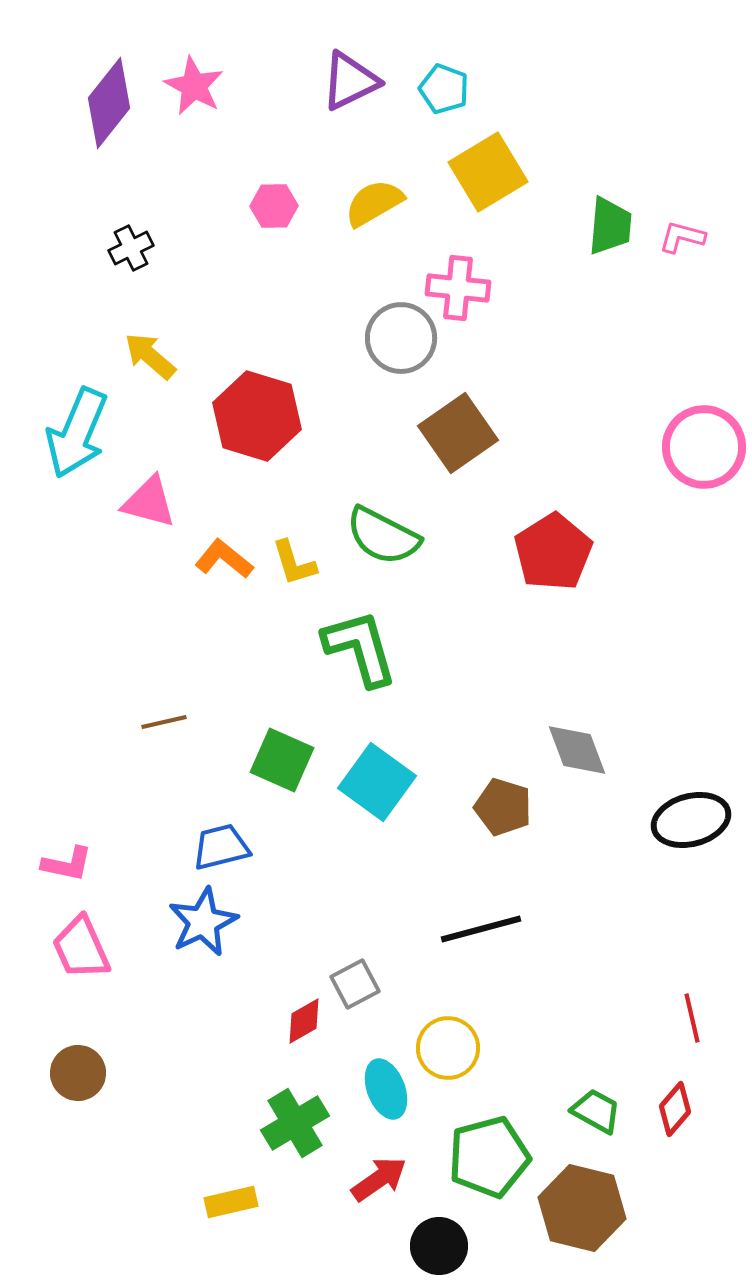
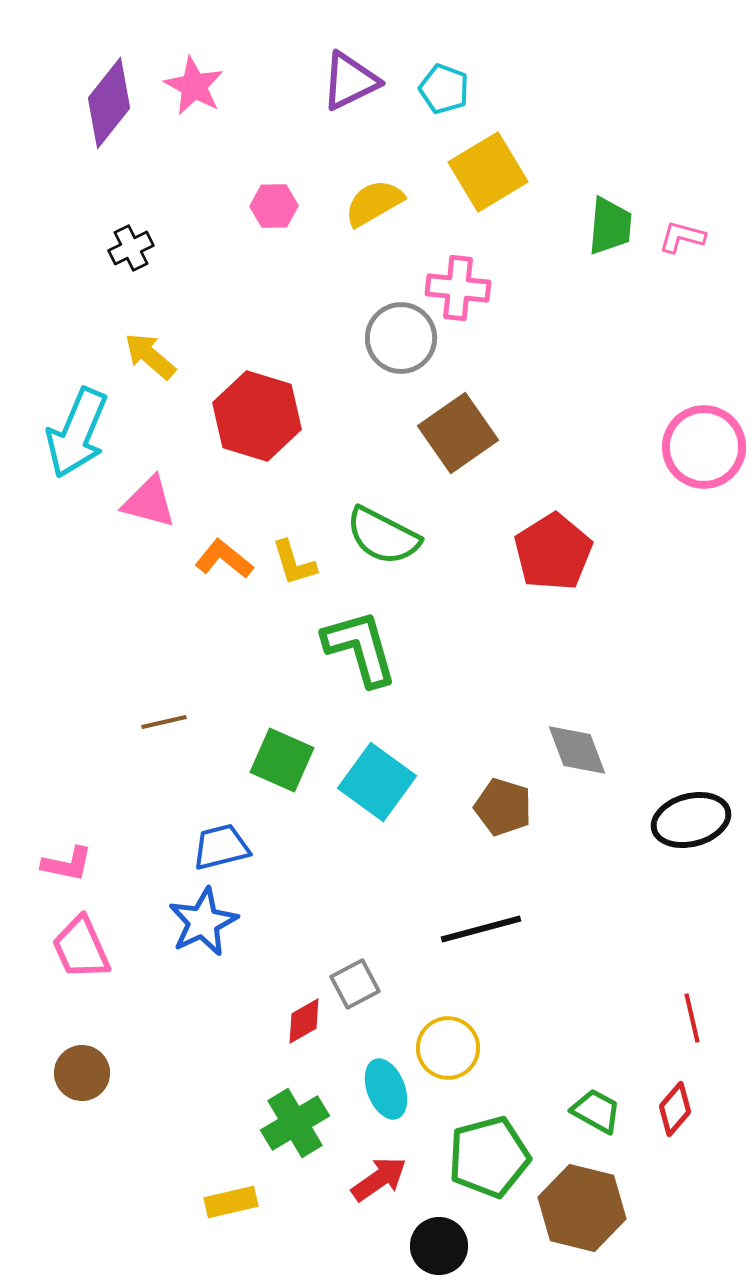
brown circle at (78, 1073): moved 4 px right
